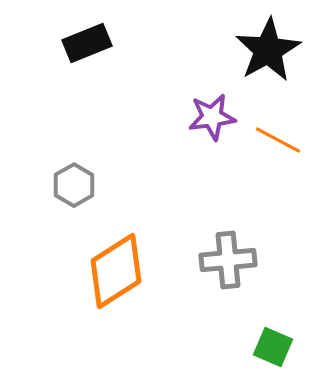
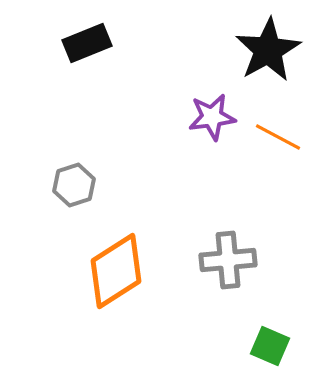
orange line: moved 3 px up
gray hexagon: rotated 12 degrees clockwise
green square: moved 3 px left, 1 px up
